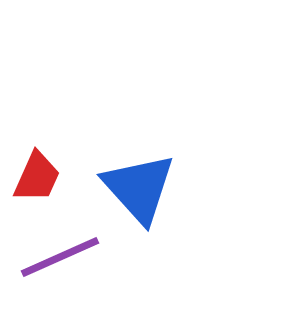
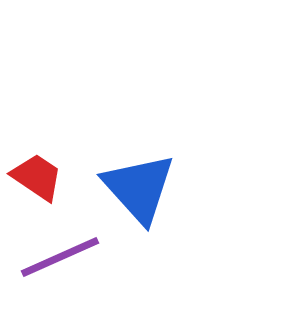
red trapezoid: rotated 80 degrees counterclockwise
